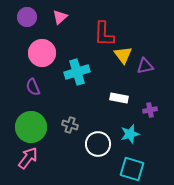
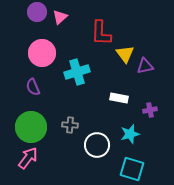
purple circle: moved 10 px right, 5 px up
red L-shape: moved 3 px left, 1 px up
yellow triangle: moved 2 px right, 1 px up
gray cross: rotated 14 degrees counterclockwise
white circle: moved 1 px left, 1 px down
